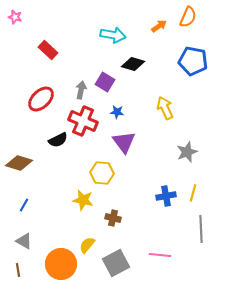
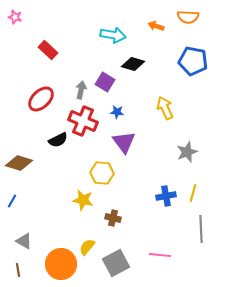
orange semicircle: rotated 70 degrees clockwise
orange arrow: moved 3 px left; rotated 126 degrees counterclockwise
blue line: moved 12 px left, 4 px up
yellow semicircle: moved 2 px down
